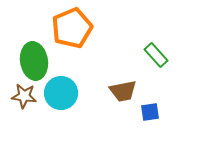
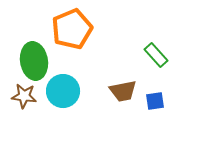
orange pentagon: moved 1 px down
cyan circle: moved 2 px right, 2 px up
blue square: moved 5 px right, 11 px up
